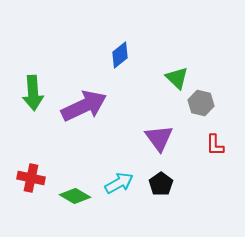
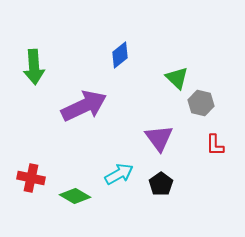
green arrow: moved 1 px right, 26 px up
cyan arrow: moved 9 px up
